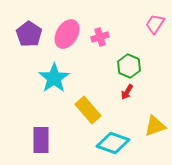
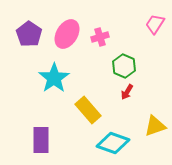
green hexagon: moved 5 px left
